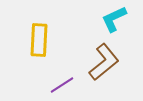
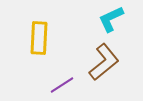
cyan L-shape: moved 3 px left
yellow rectangle: moved 2 px up
